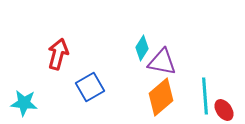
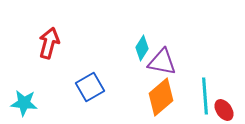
red arrow: moved 9 px left, 11 px up
